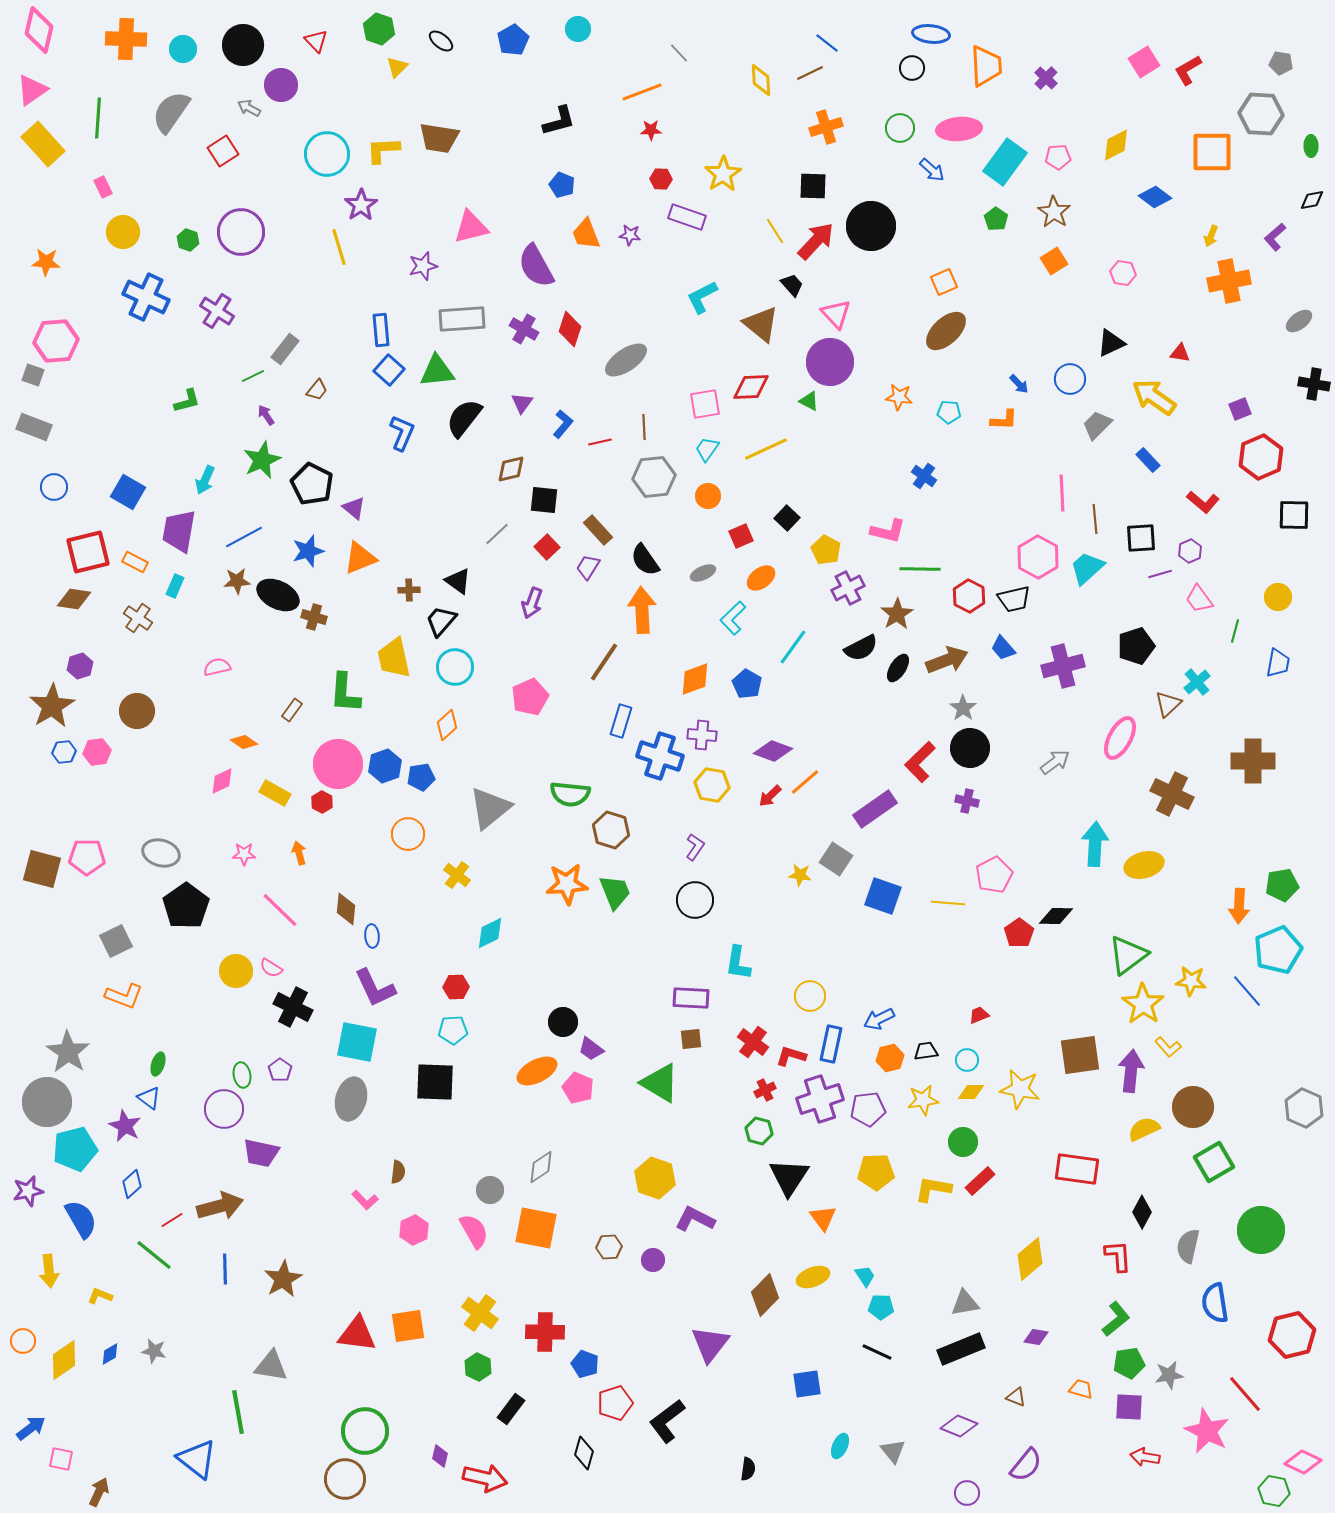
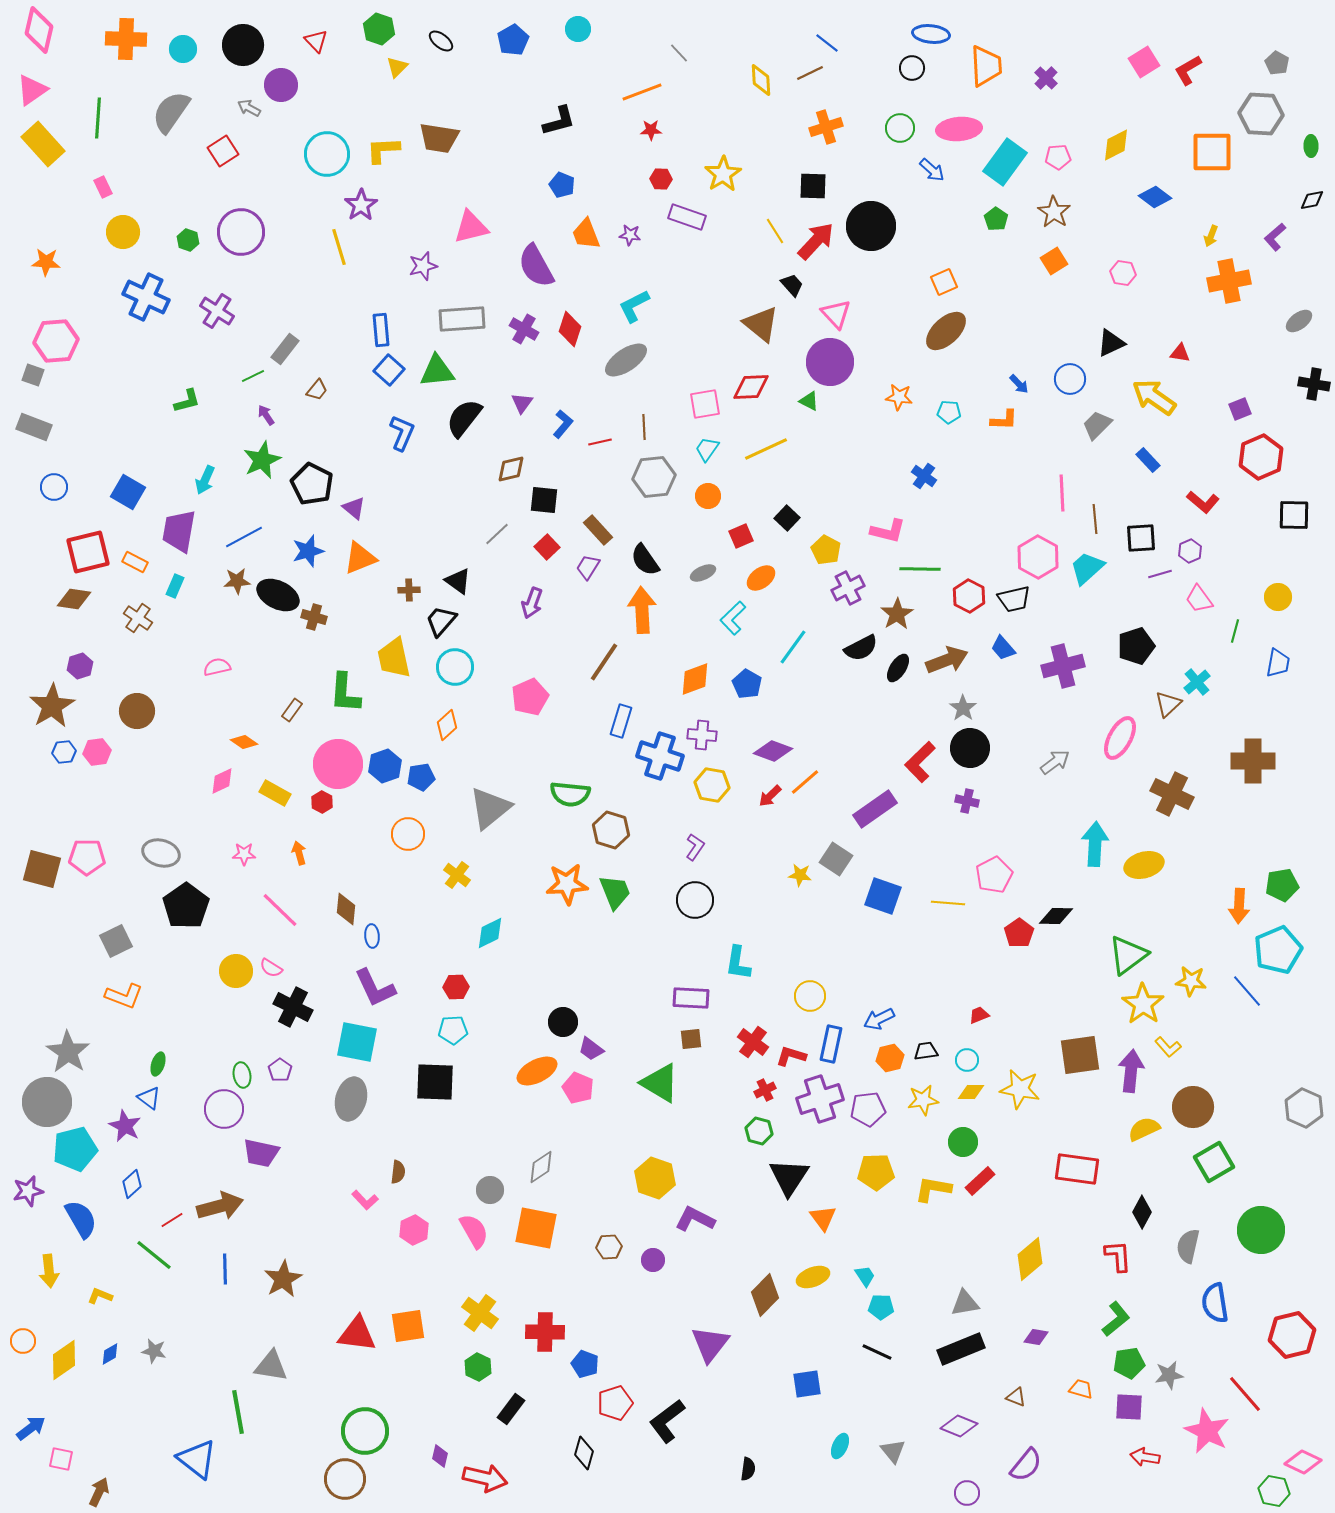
gray pentagon at (1281, 63): moved 4 px left; rotated 20 degrees clockwise
cyan L-shape at (702, 297): moved 68 px left, 9 px down
